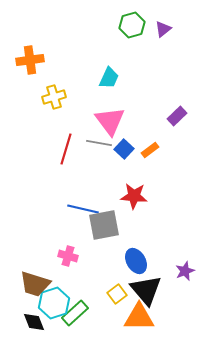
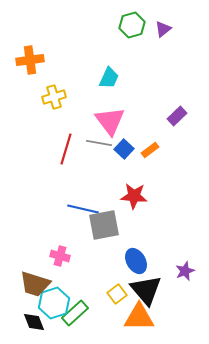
pink cross: moved 8 px left
